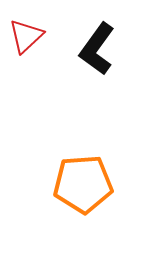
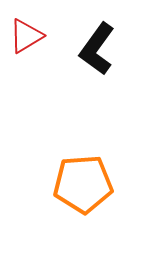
red triangle: rotated 12 degrees clockwise
